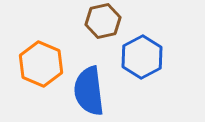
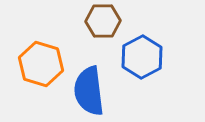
brown hexagon: rotated 12 degrees clockwise
orange hexagon: rotated 6 degrees counterclockwise
